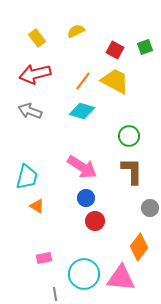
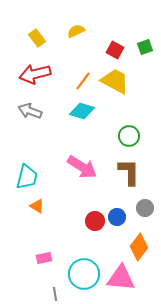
brown L-shape: moved 3 px left, 1 px down
blue circle: moved 31 px right, 19 px down
gray circle: moved 5 px left
